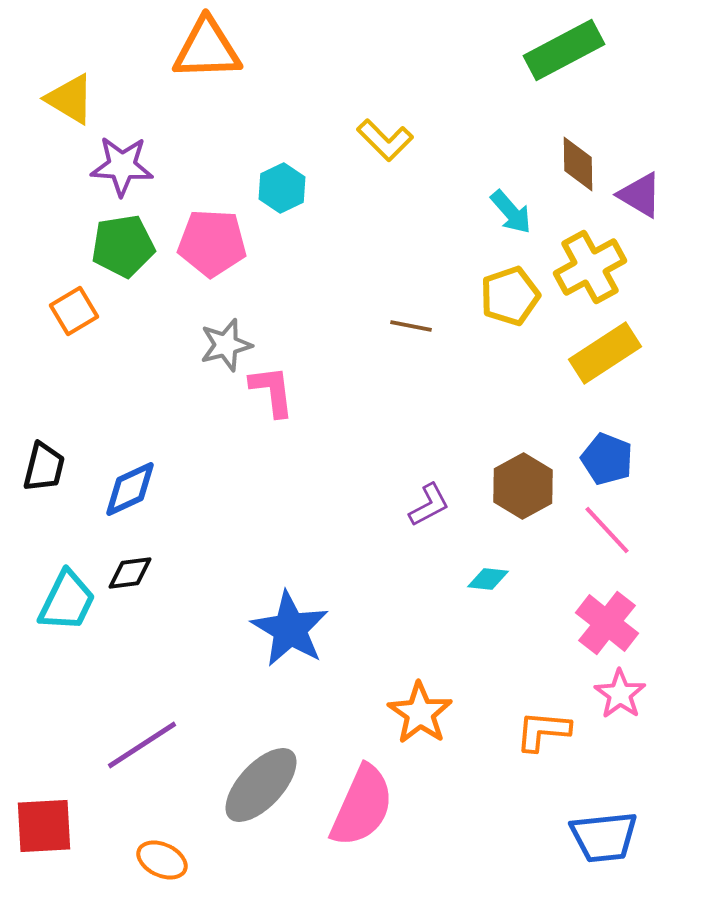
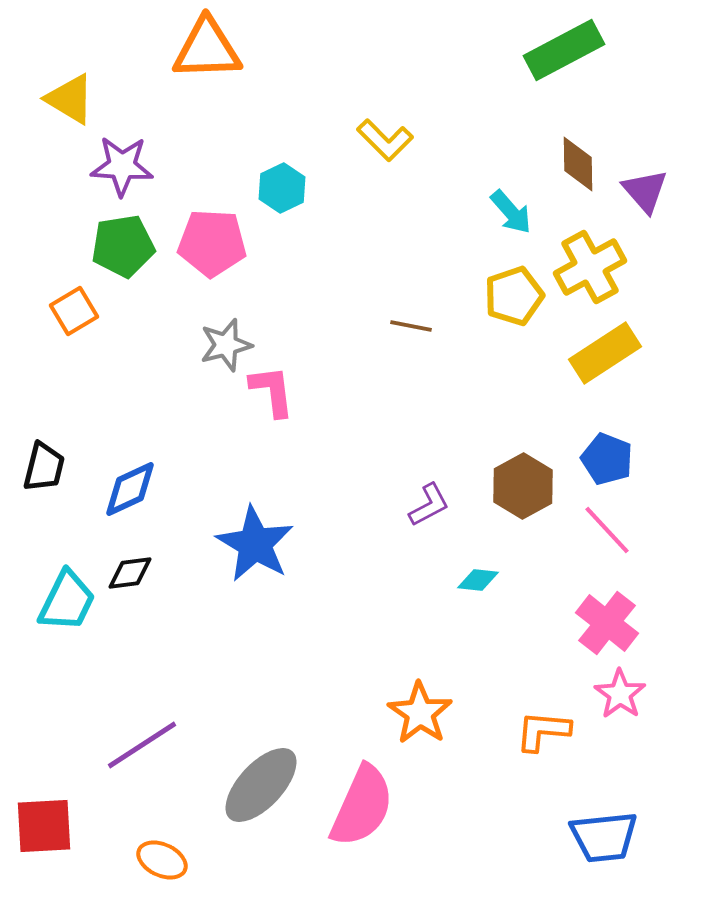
purple triangle: moved 5 px right, 4 px up; rotated 18 degrees clockwise
yellow pentagon: moved 4 px right
cyan diamond: moved 10 px left, 1 px down
blue star: moved 35 px left, 85 px up
